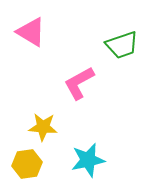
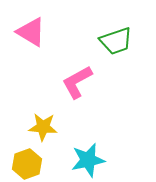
green trapezoid: moved 6 px left, 4 px up
pink L-shape: moved 2 px left, 1 px up
yellow hexagon: rotated 12 degrees counterclockwise
